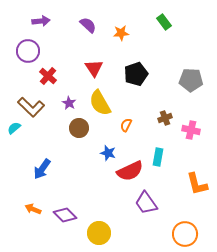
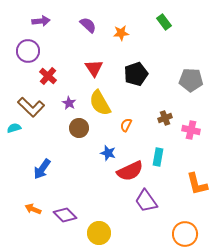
cyan semicircle: rotated 24 degrees clockwise
purple trapezoid: moved 2 px up
